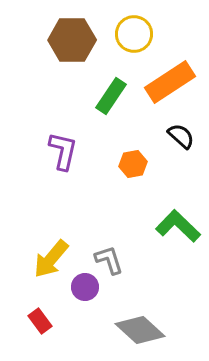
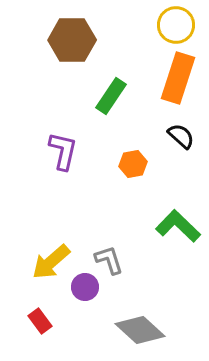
yellow circle: moved 42 px right, 9 px up
orange rectangle: moved 8 px right, 4 px up; rotated 39 degrees counterclockwise
yellow arrow: moved 3 px down; rotated 9 degrees clockwise
